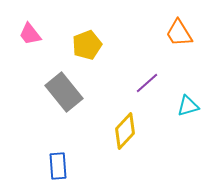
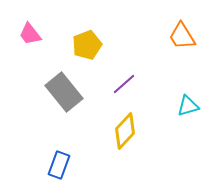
orange trapezoid: moved 3 px right, 3 px down
purple line: moved 23 px left, 1 px down
blue rectangle: moved 1 px right, 1 px up; rotated 24 degrees clockwise
